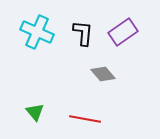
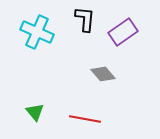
black L-shape: moved 2 px right, 14 px up
